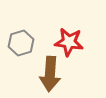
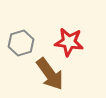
brown arrow: rotated 40 degrees counterclockwise
